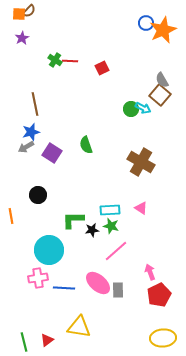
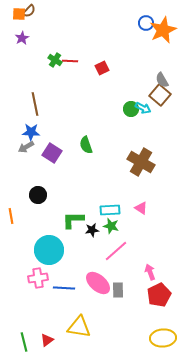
blue star: rotated 18 degrees clockwise
